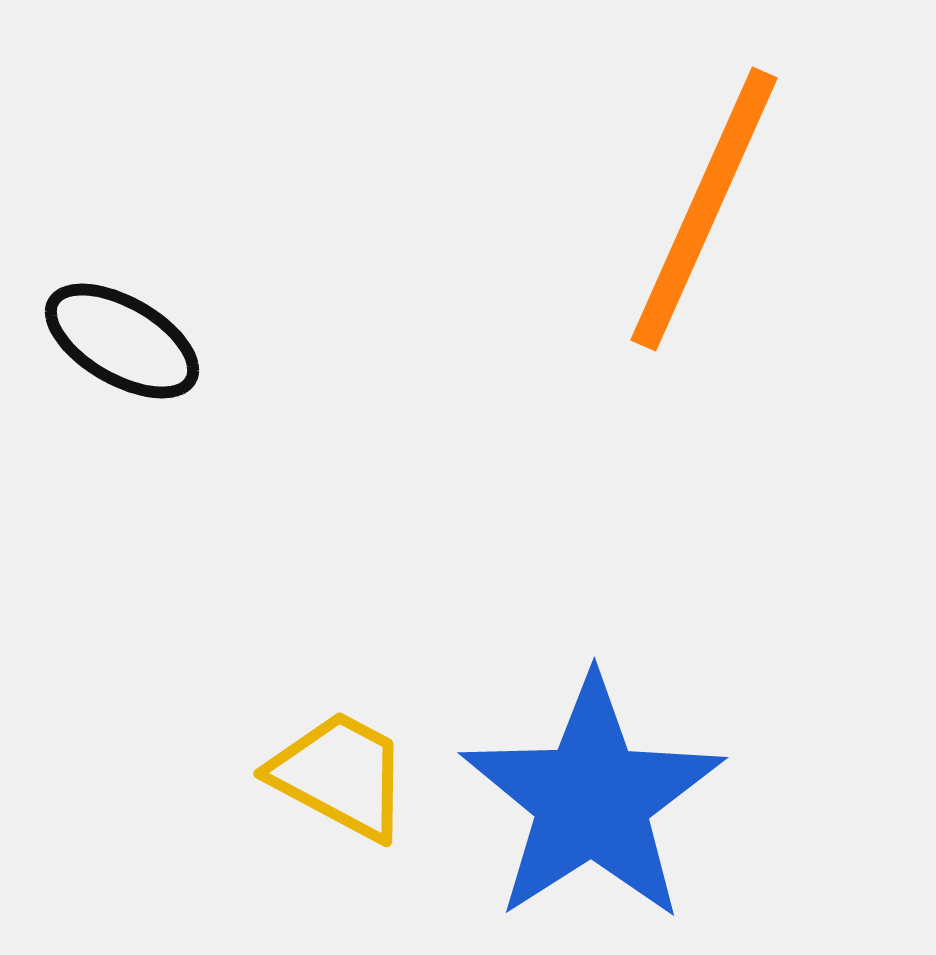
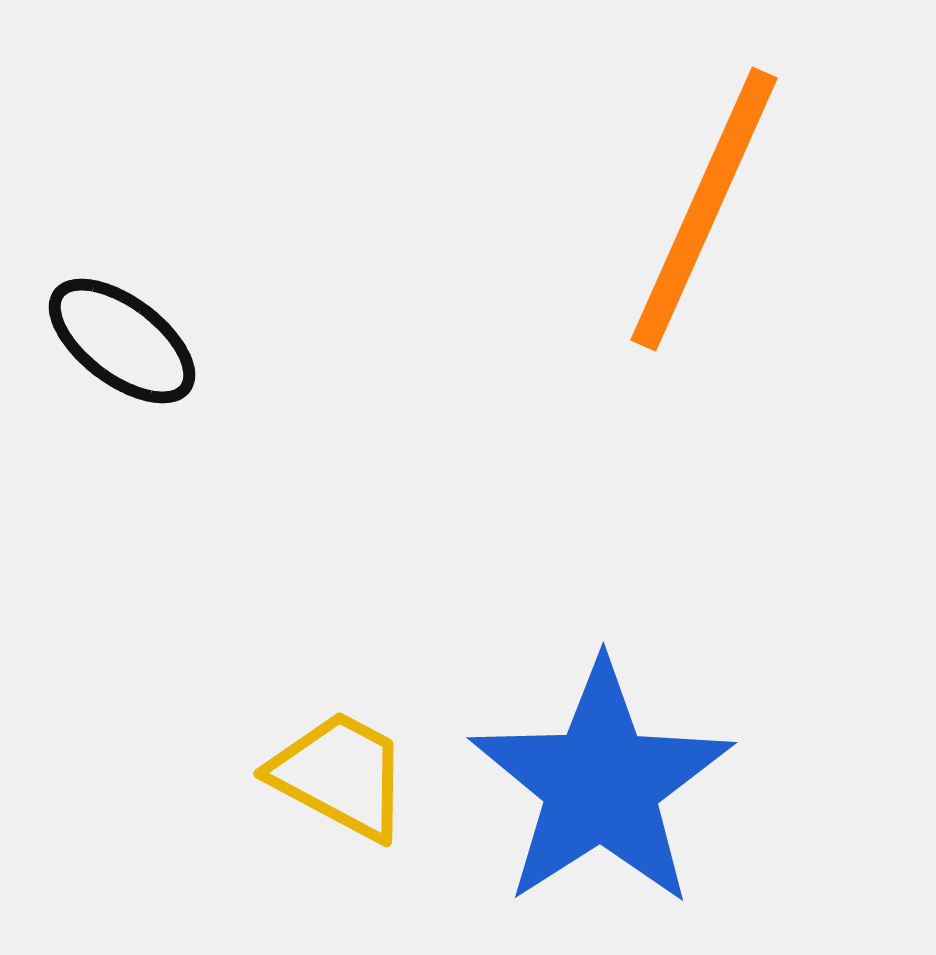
black ellipse: rotated 7 degrees clockwise
blue star: moved 9 px right, 15 px up
